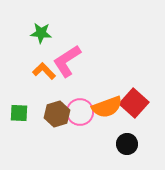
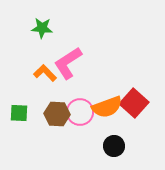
green star: moved 1 px right, 5 px up
pink L-shape: moved 1 px right, 2 px down
orange L-shape: moved 1 px right, 2 px down
brown hexagon: rotated 20 degrees clockwise
black circle: moved 13 px left, 2 px down
